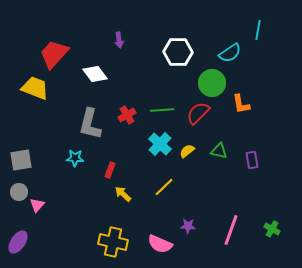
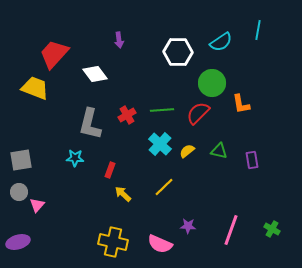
cyan semicircle: moved 9 px left, 11 px up
purple ellipse: rotated 40 degrees clockwise
